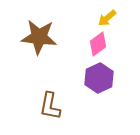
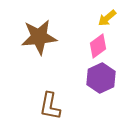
brown star: rotated 12 degrees counterclockwise
pink diamond: moved 2 px down
purple hexagon: moved 2 px right
